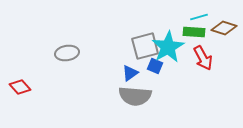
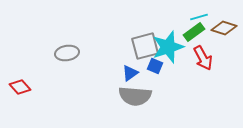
green rectangle: rotated 40 degrees counterclockwise
cyan star: rotated 12 degrees clockwise
